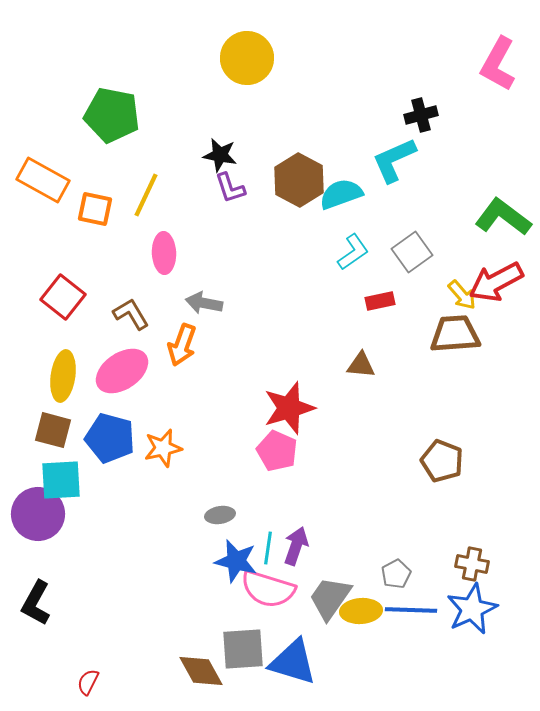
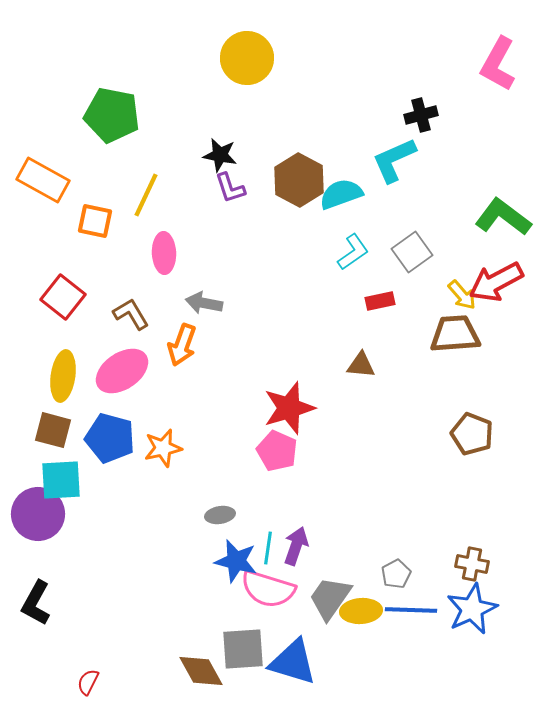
orange square at (95, 209): moved 12 px down
brown pentagon at (442, 461): moved 30 px right, 27 px up
